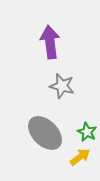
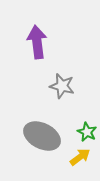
purple arrow: moved 13 px left
gray ellipse: moved 3 px left, 3 px down; rotated 18 degrees counterclockwise
